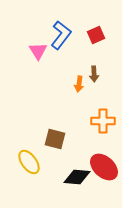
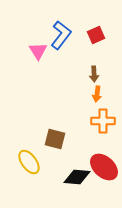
orange arrow: moved 18 px right, 10 px down
